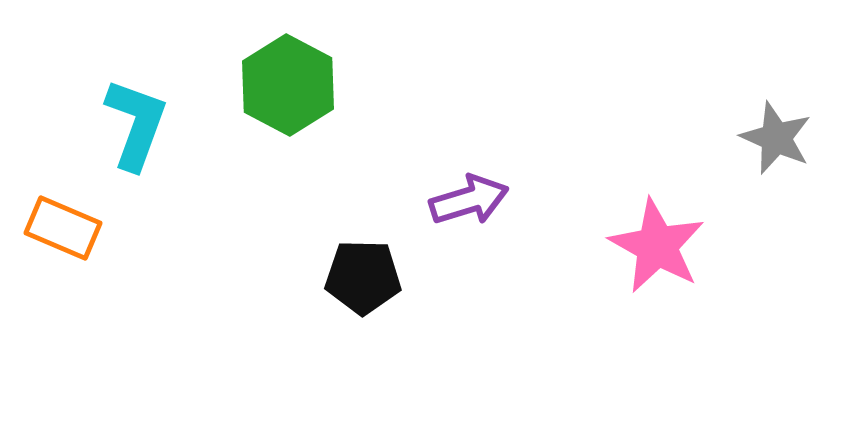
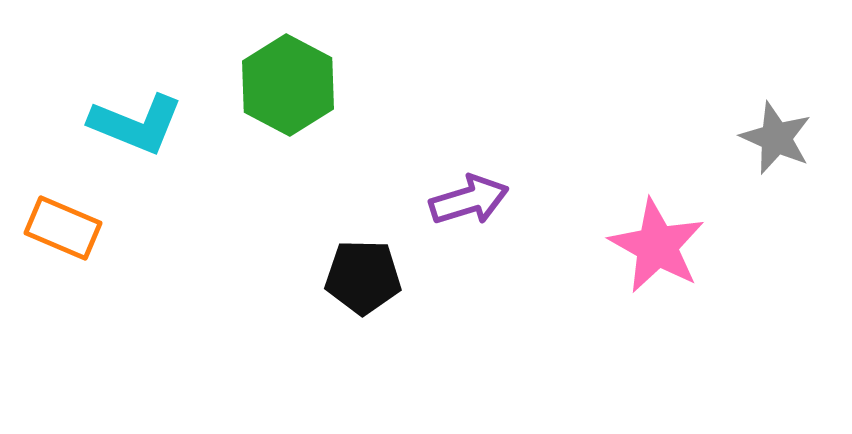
cyan L-shape: rotated 92 degrees clockwise
